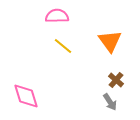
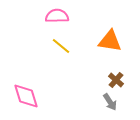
orange triangle: rotated 45 degrees counterclockwise
yellow line: moved 2 px left
